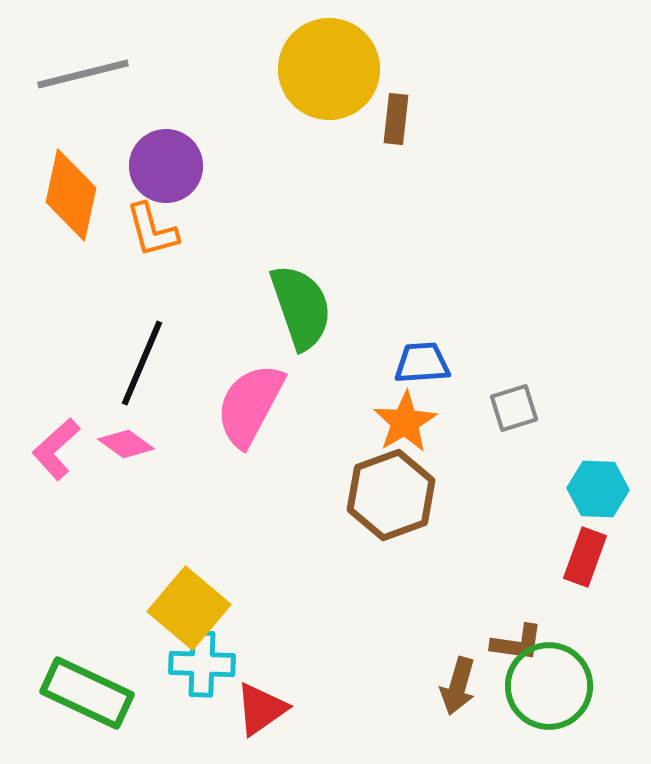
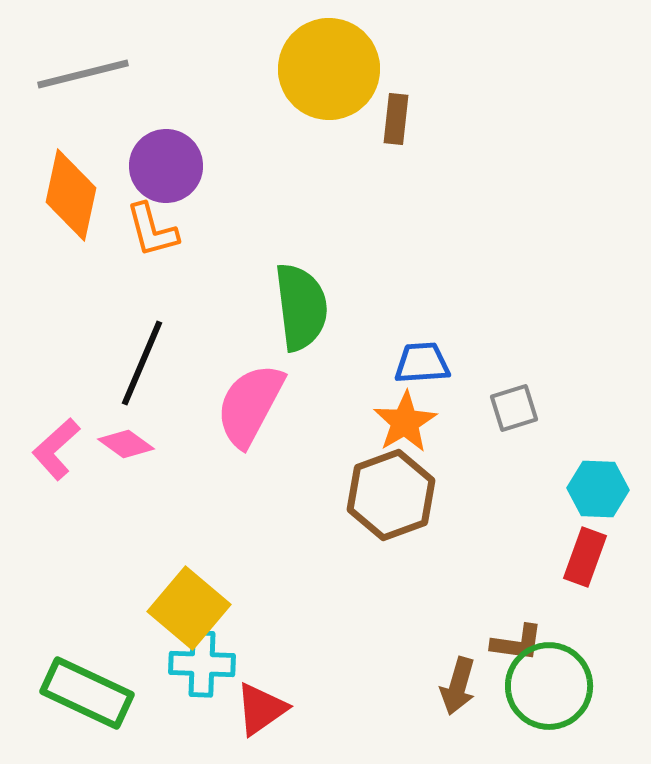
green semicircle: rotated 12 degrees clockwise
